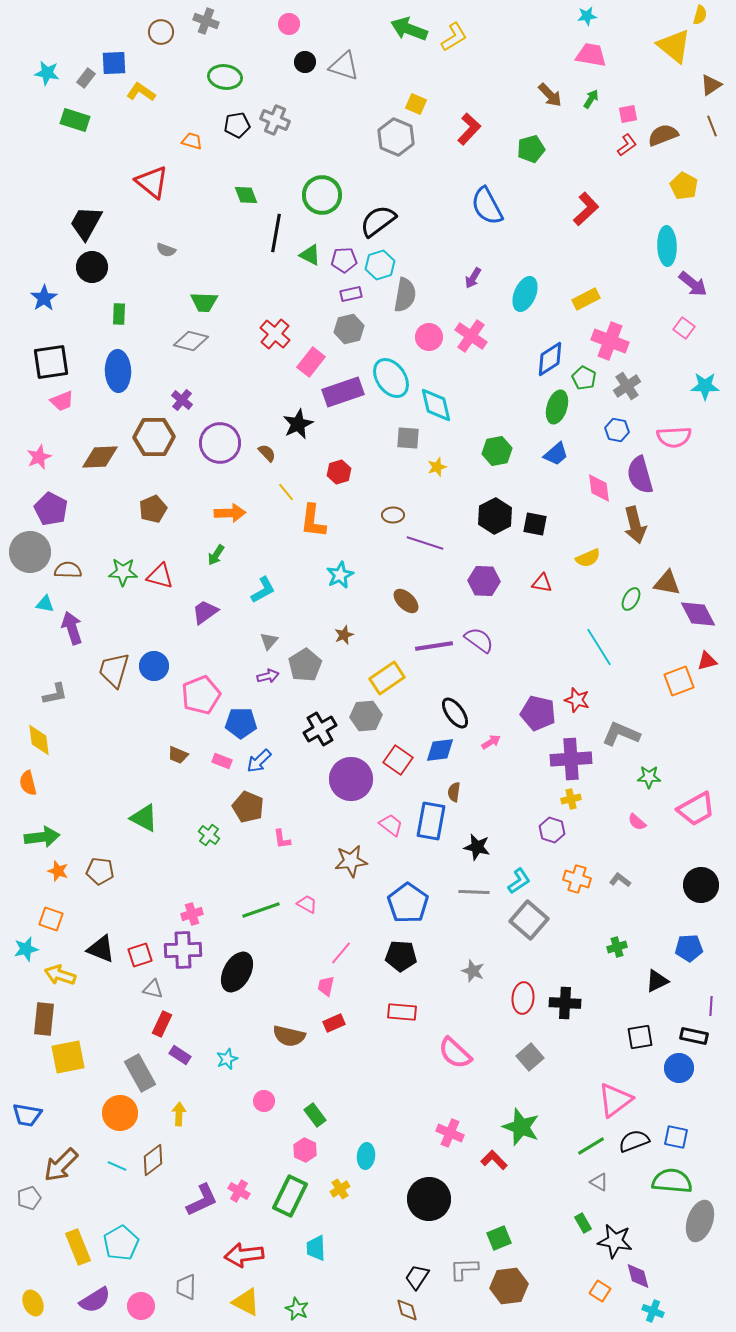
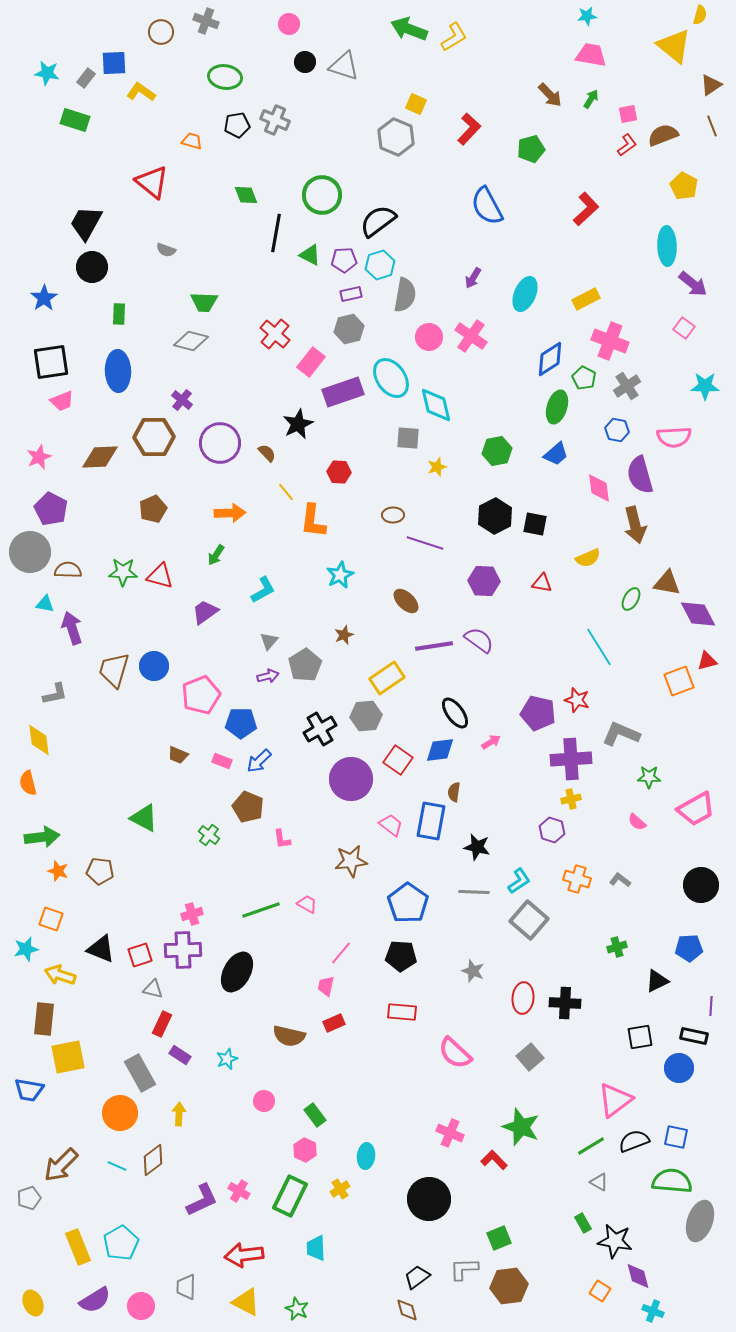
red hexagon at (339, 472): rotated 20 degrees clockwise
blue trapezoid at (27, 1115): moved 2 px right, 25 px up
black trapezoid at (417, 1277): rotated 20 degrees clockwise
